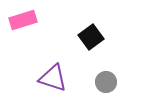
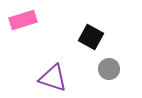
black square: rotated 25 degrees counterclockwise
gray circle: moved 3 px right, 13 px up
